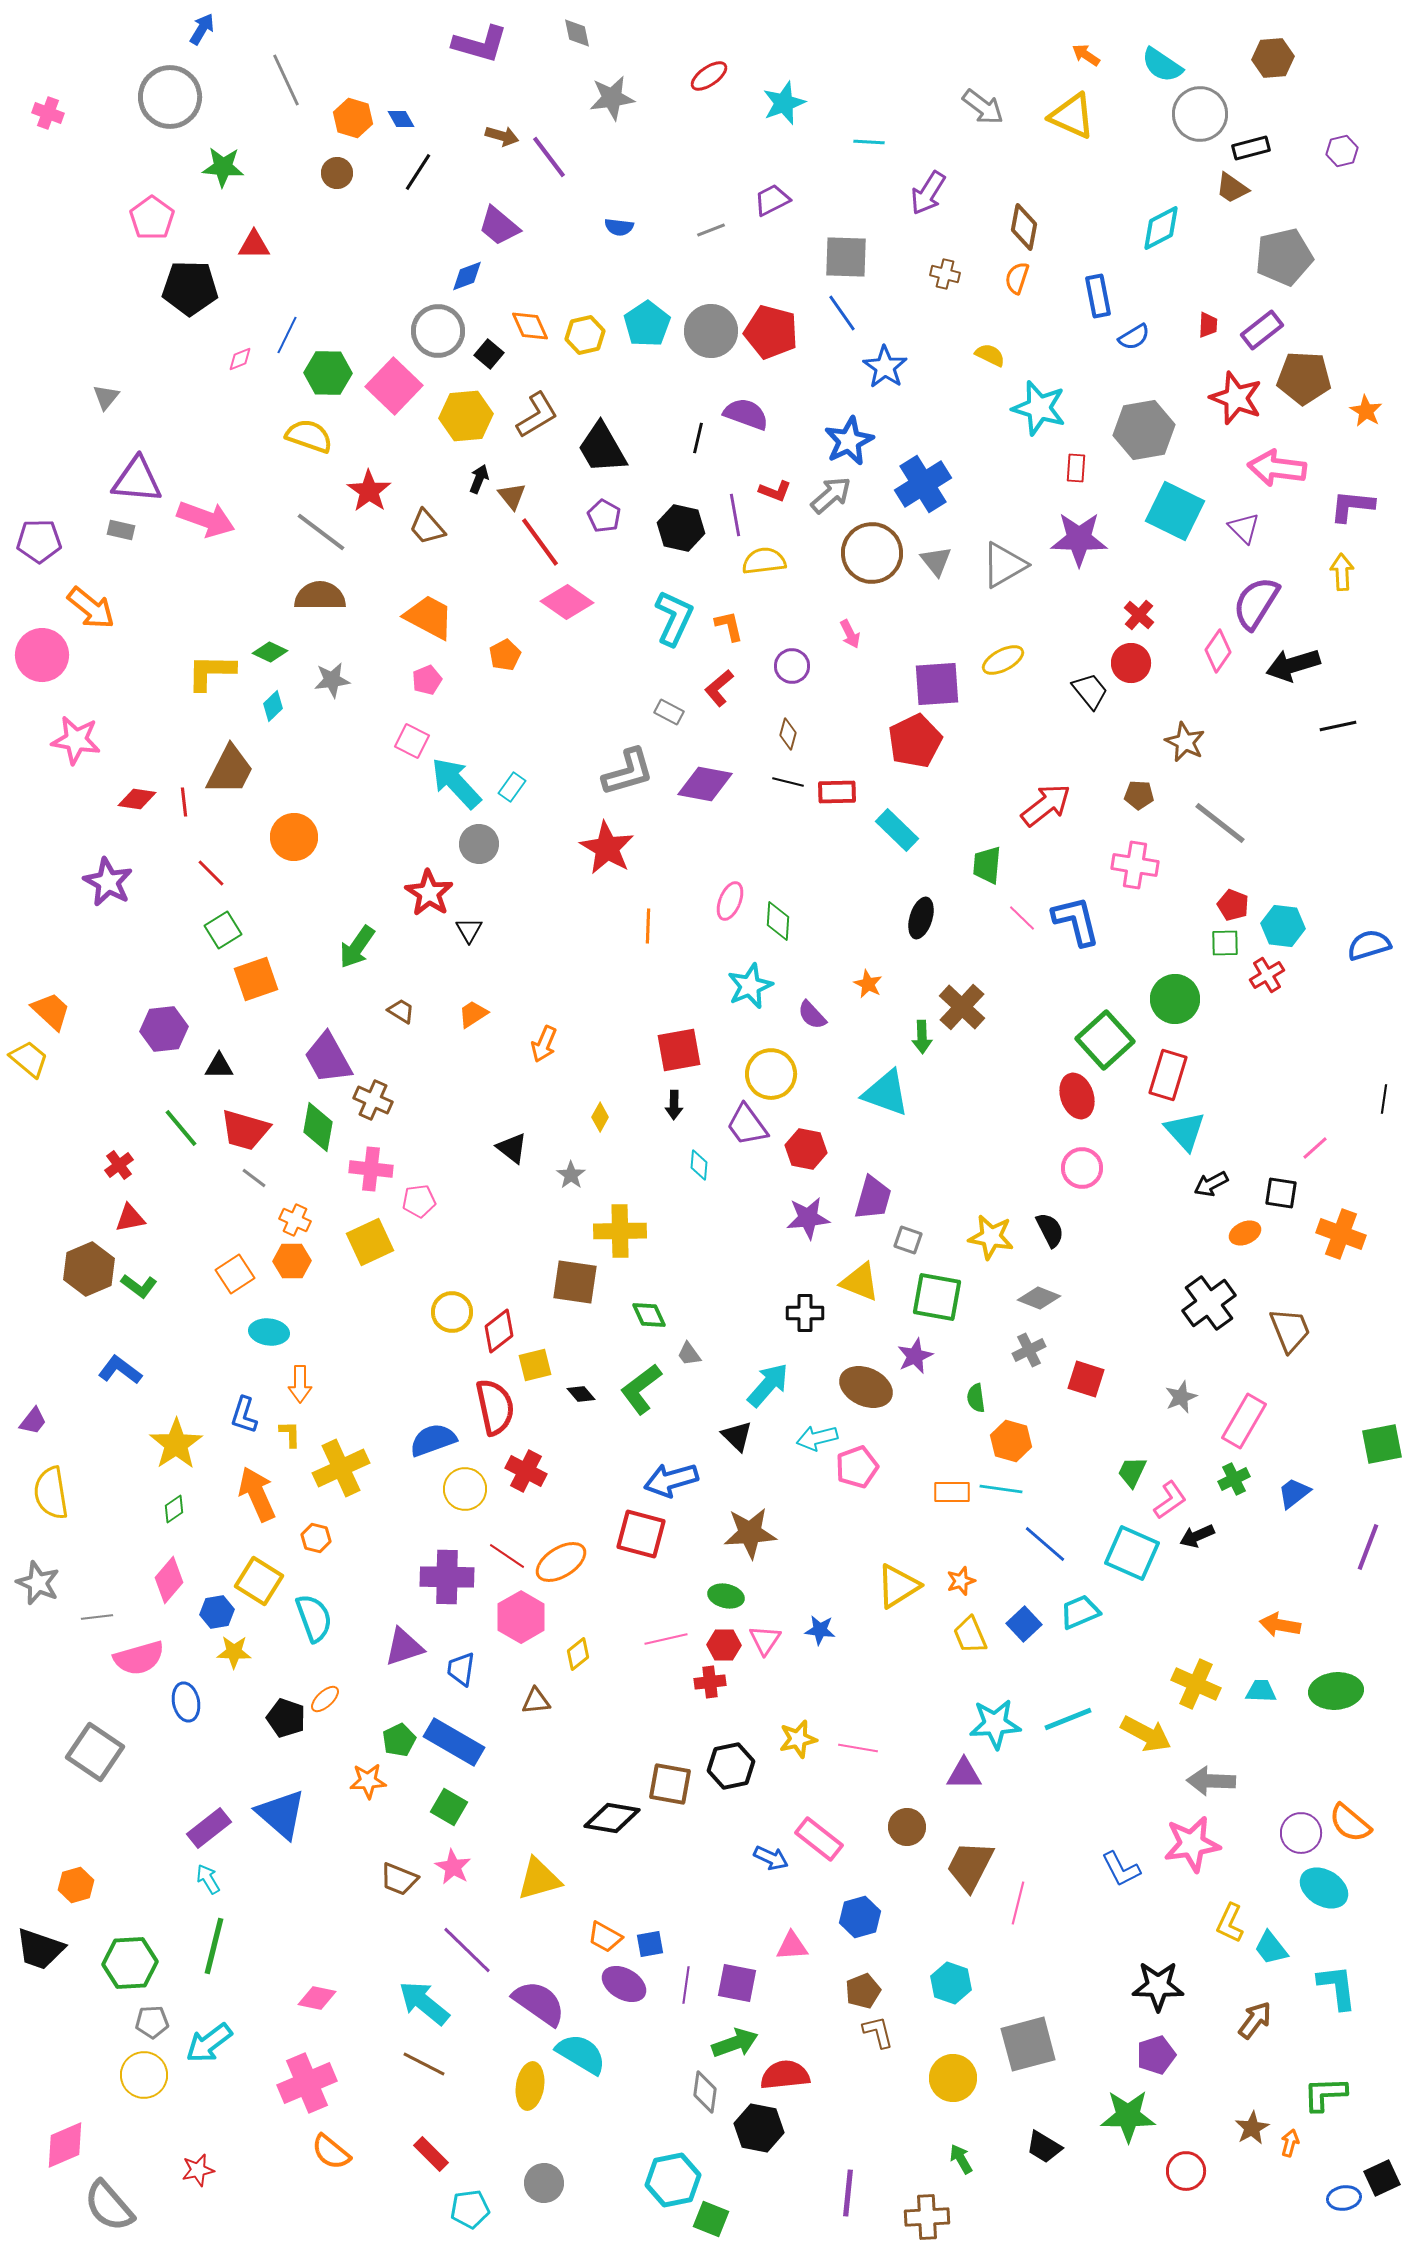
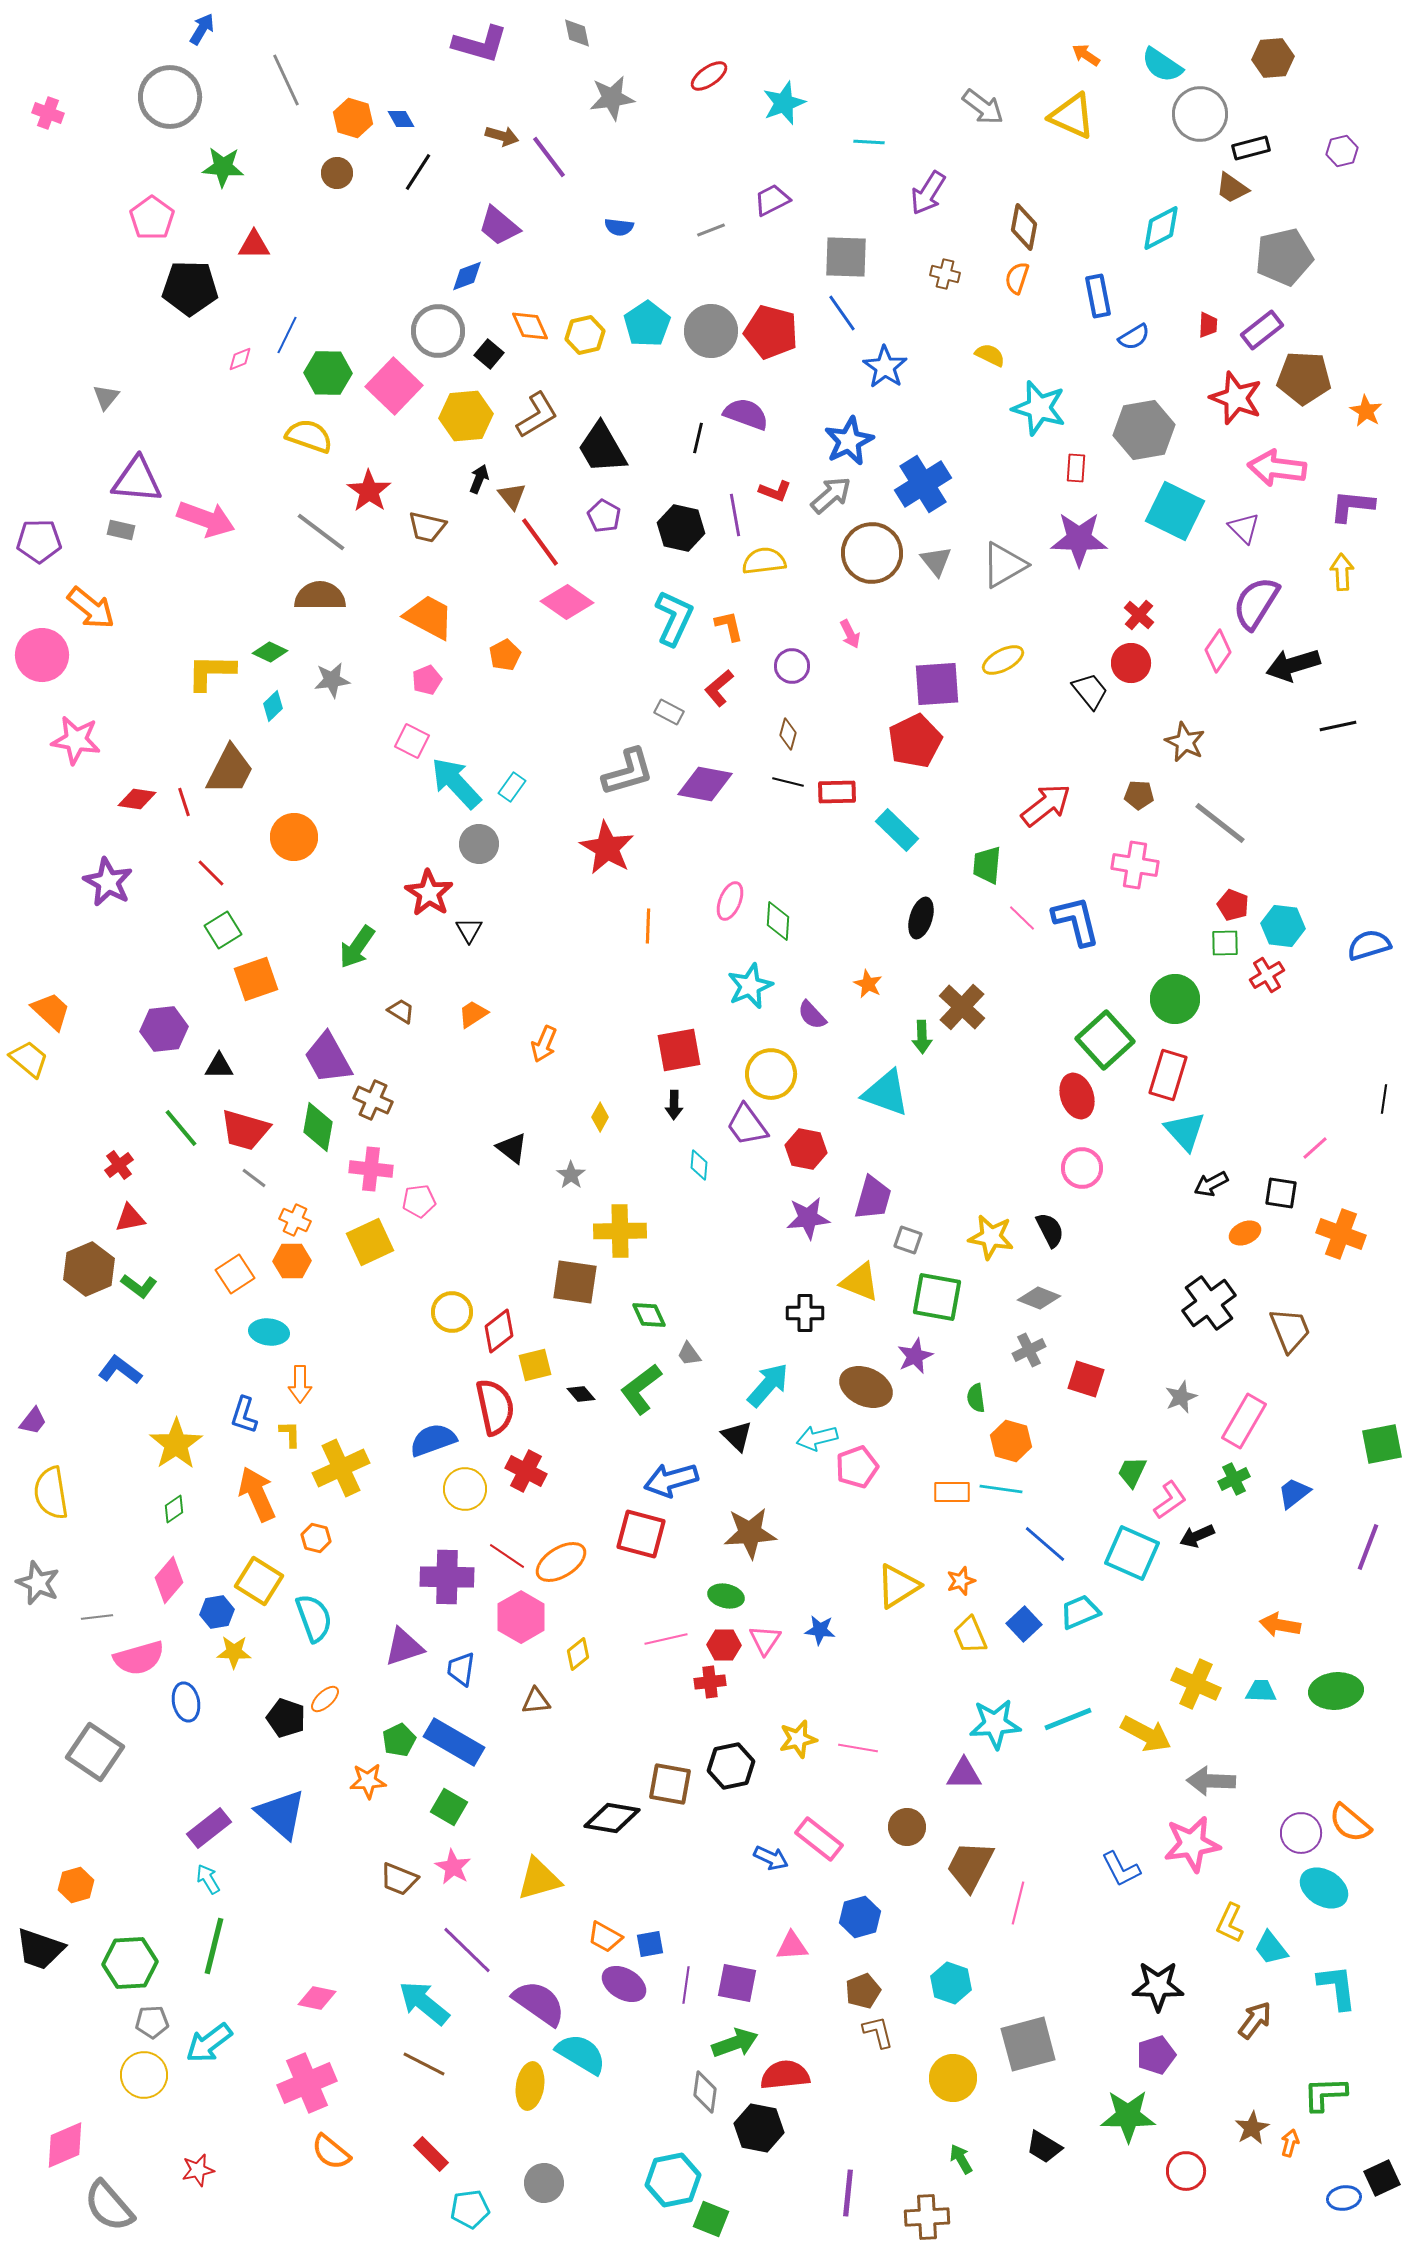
brown trapezoid at (427, 527): rotated 36 degrees counterclockwise
red line at (184, 802): rotated 12 degrees counterclockwise
